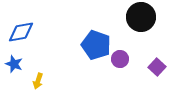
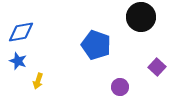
purple circle: moved 28 px down
blue star: moved 4 px right, 3 px up
